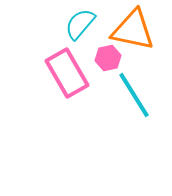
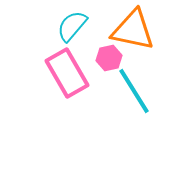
cyan semicircle: moved 8 px left, 2 px down
pink hexagon: moved 1 px right
cyan line: moved 4 px up
